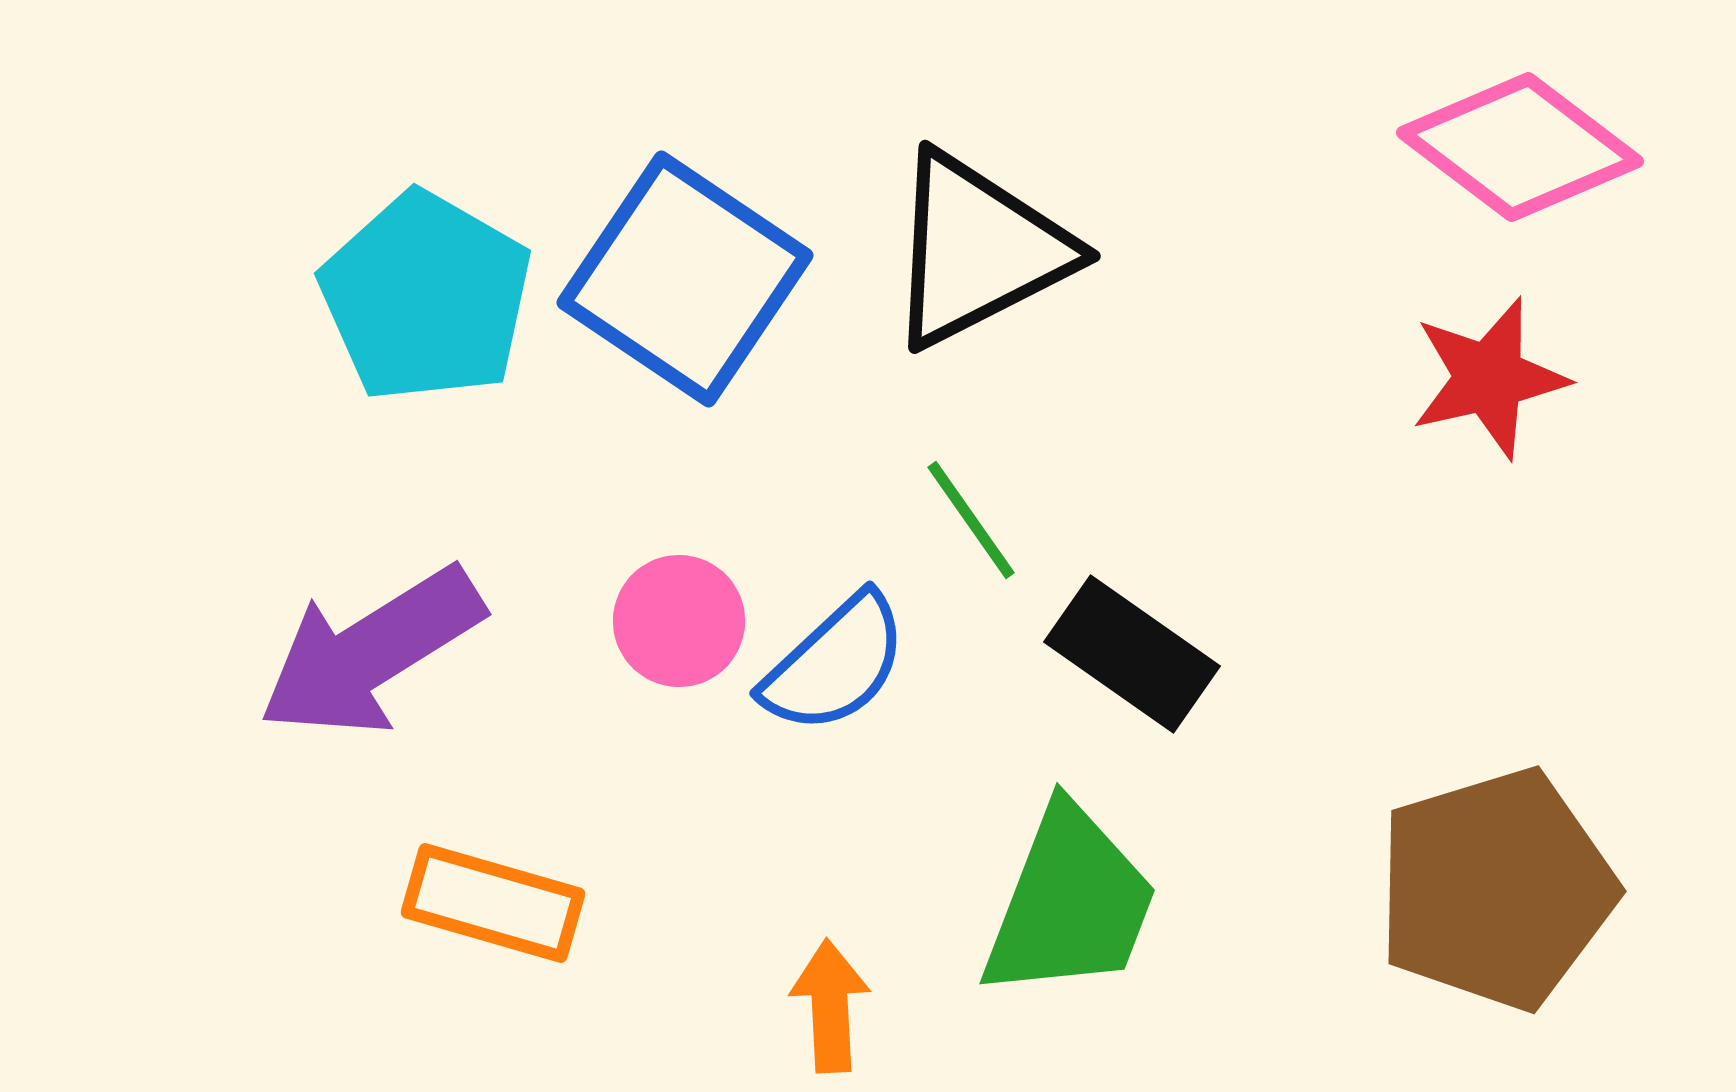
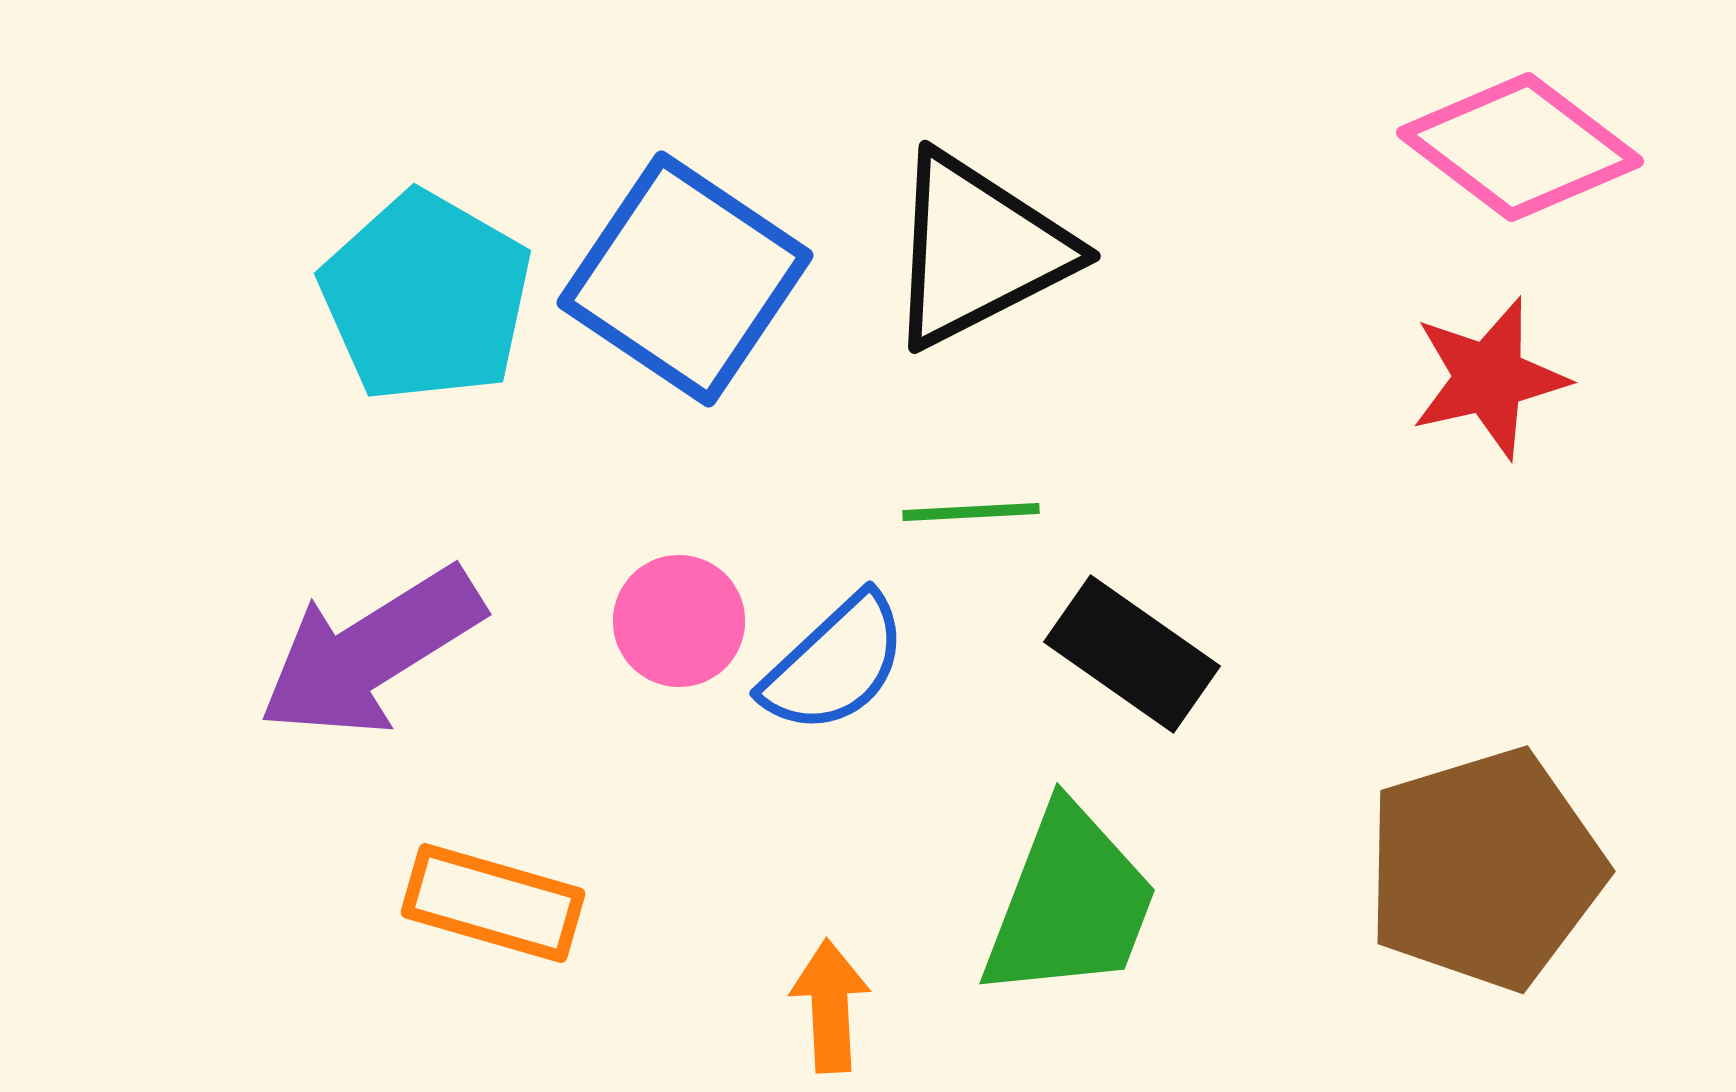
green line: moved 8 px up; rotated 58 degrees counterclockwise
brown pentagon: moved 11 px left, 20 px up
